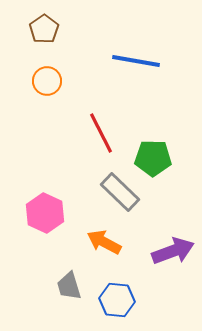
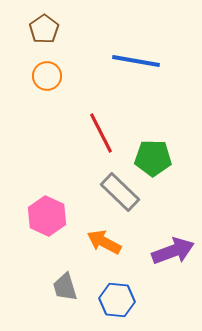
orange circle: moved 5 px up
pink hexagon: moved 2 px right, 3 px down
gray trapezoid: moved 4 px left, 1 px down
